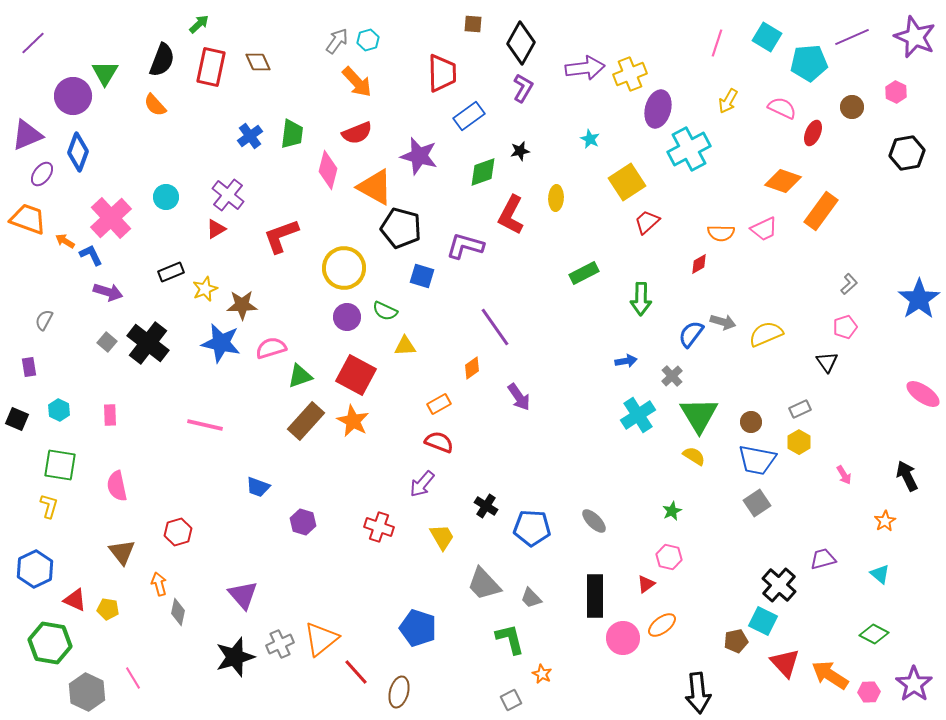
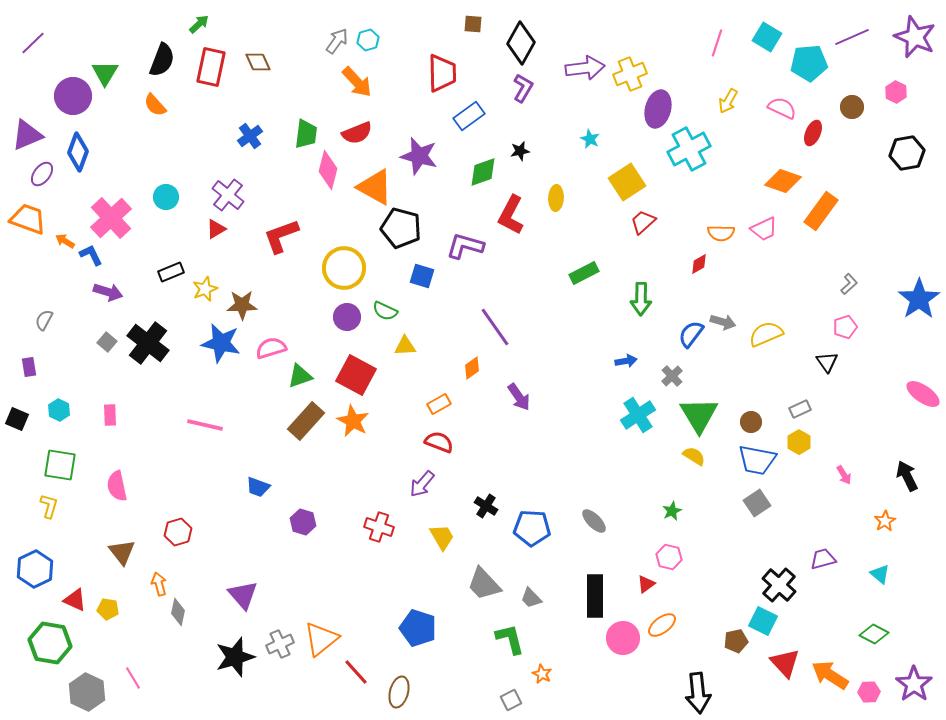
green trapezoid at (292, 134): moved 14 px right
red trapezoid at (647, 222): moved 4 px left
